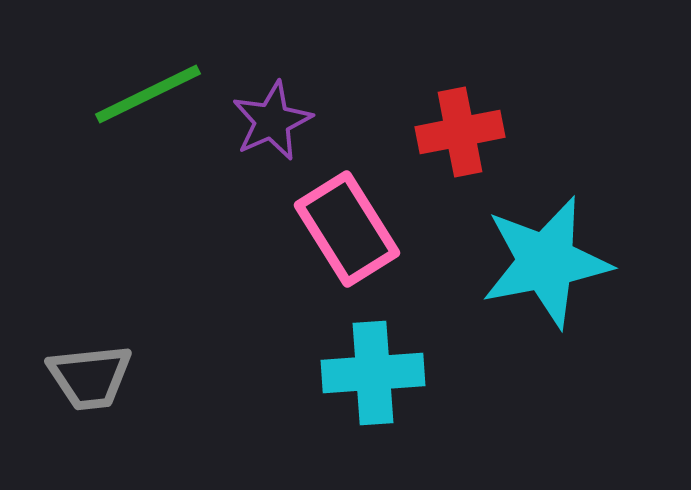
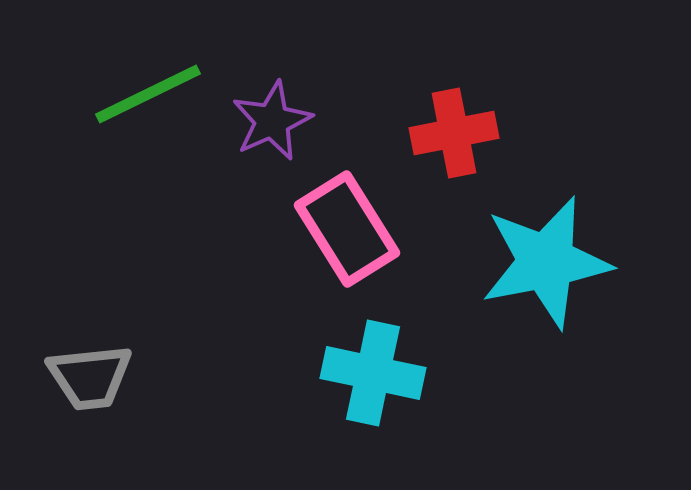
red cross: moved 6 px left, 1 px down
cyan cross: rotated 16 degrees clockwise
